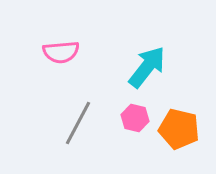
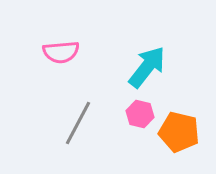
pink hexagon: moved 5 px right, 4 px up
orange pentagon: moved 3 px down
